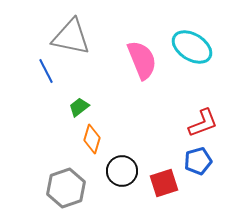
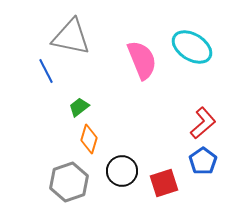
red L-shape: rotated 20 degrees counterclockwise
orange diamond: moved 3 px left
blue pentagon: moved 5 px right; rotated 20 degrees counterclockwise
gray hexagon: moved 3 px right, 6 px up
